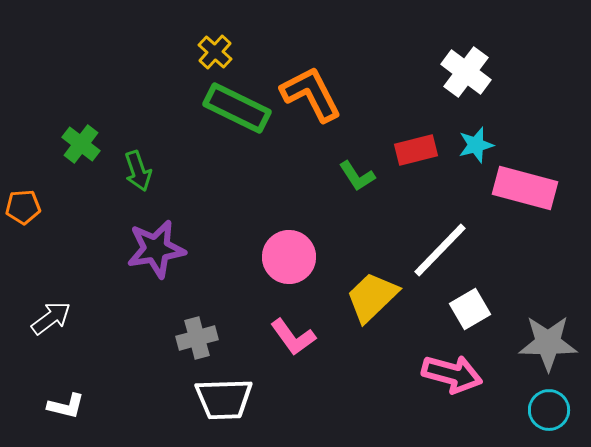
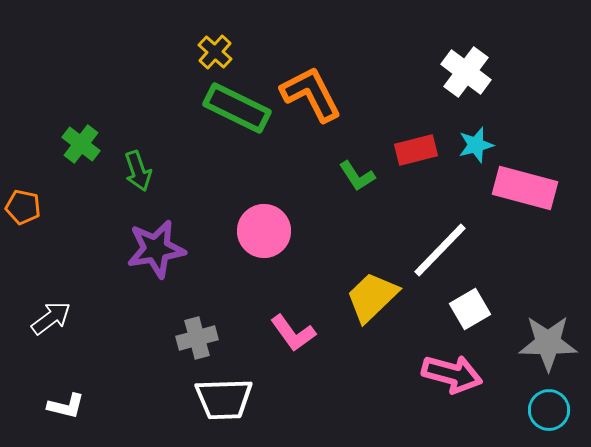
orange pentagon: rotated 16 degrees clockwise
pink circle: moved 25 px left, 26 px up
pink L-shape: moved 4 px up
